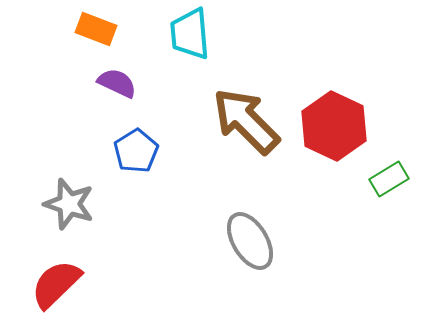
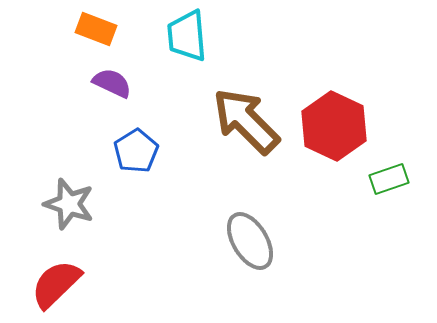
cyan trapezoid: moved 3 px left, 2 px down
purple semicircle: moved 5 px left
green rectangle: rotated 12 degrees clockwise
